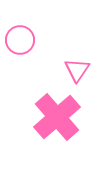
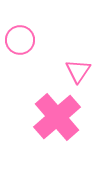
pink triangle: moved 1 px right, 1 px down
